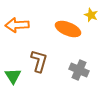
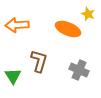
yellow star: moved 3 px left, 1 px up
